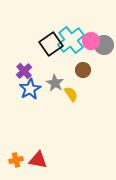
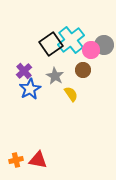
pink circle: moved 9 px down
gray star: moved 7 px up
